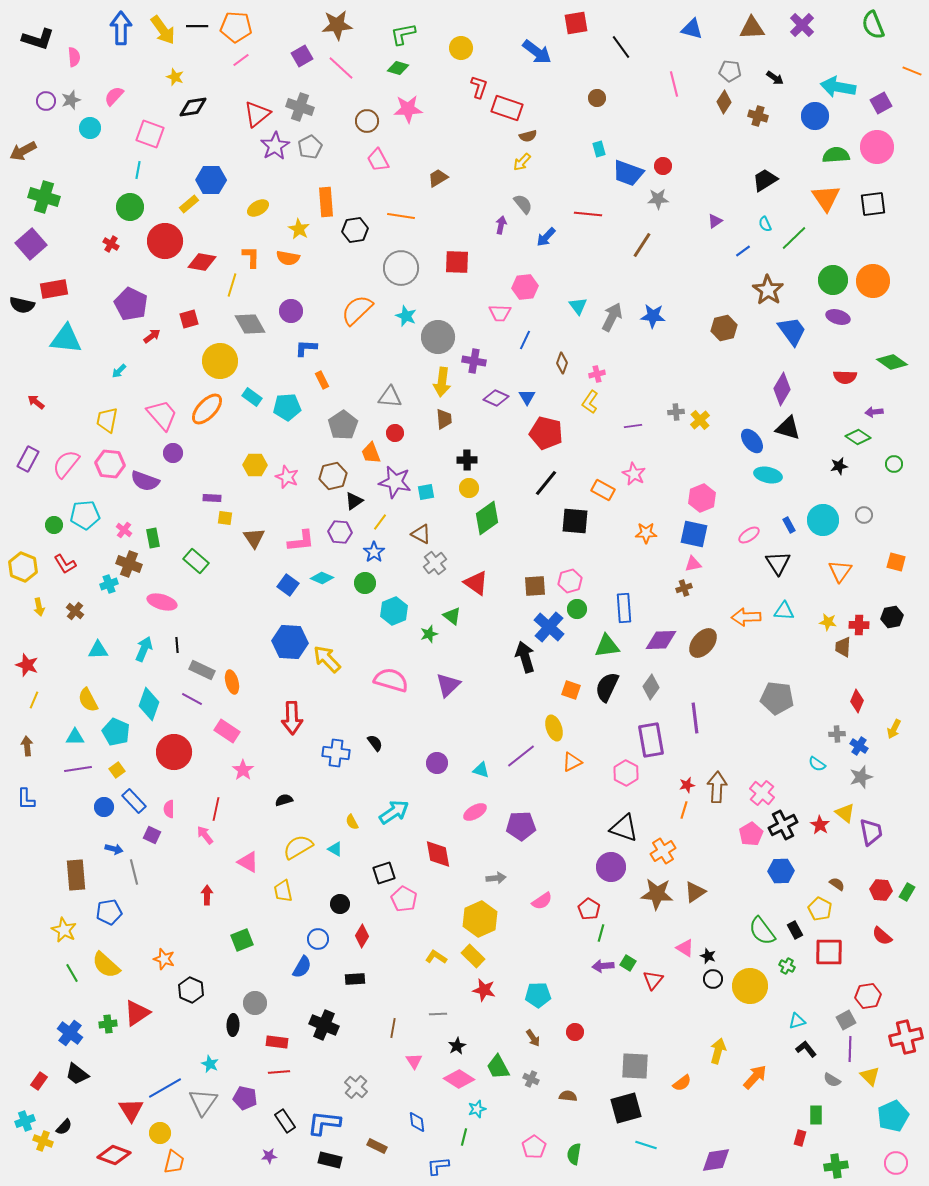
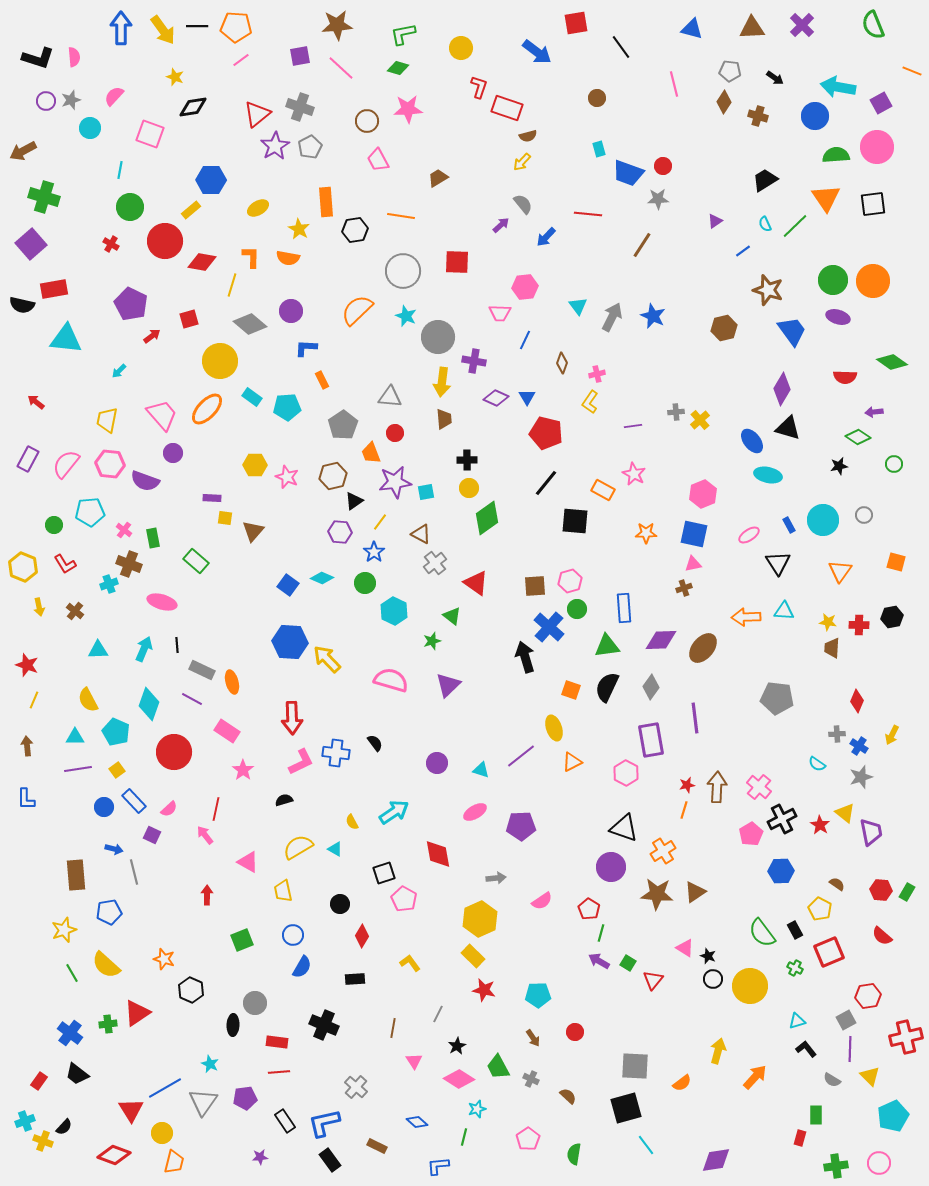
black L-shape at (38, 39): moved 19 px down
purple square at (302, 56): moved 2 px left; rotated 20 degrees clockwise
cyan line at (138, 170): moved 18 px left
yellow rectangle at (189, 204): moved 2 px right, 6 px down
purple arrow at (501, 225): rotated 36 degrees clockwise
green line at (794, 238): moved 1 px right, 12 px up
gray circle at (401, 268): moved 2 px right, 3 px down
brown star at (768, 290): rotated 16 degrees counterclockwise
blue star at (653, 316): rotated 20 degrees clockwise
gray diamond at (250, 324): rotated 20 degrees counterclockwise
purple star at (395, 482): rotated 20 degrees counterclockwise
pink hexagon at (702, 498): moved 1 px right, 4 px up
cyan pentagon at (85, 515): moved 5 px right, 3 px up
brown triangle at (254, 538): moved 1 px left, 7 px up; rotated 15 degrees clockwise
pink L-shape at (301, 541): moved 221 px down; rotated 20 degrees counterclockwise
cyan hexagon at (394, 611): rotated 12 degrees counterclockwise
green star at (429, 634): moved 3 px right, 7 px down
brown ellipse at (703, 643): moved 5 px down
brown trapezoid at (843, 647): moved 11 px left, 1 px down
yellow arrow at (894, 729): moved 2 px left, 6 px down
pink cross at (762, 793): moved 3 px left, 6 px up
pink semicircle at (169, 809): rotated 132 degrees counterclockwise
black cross at (783, 825): moved 1 px left, 6 px up
yellow star at (64, 930): rotated 25 degrees clockwise
green semicircle at (762, 931): moved 2 px down
blue circle at (318, 939): moved 25 px left, 4 px up
red square at (829, 952): rotated 24 degrees counterclockwise
yellow L-shape at (436, 957): moved 26 px left, 6 px down; rotated 20 degrees clockwise
purple arrow at (603, 966): moved 4 px left, 5 px up; rotated 35 degrees clockwise
green cross at (787, 966): moved 8 px right, 2 px down
gray line at (438, 1014): rotated 60 degrees counterclockwise
brown semicircle at (568, 1096): rotated 36 degrees clockwise
purple pentagon at (245, 1098): rotated 20 degrees counterclockwise
blue diamond at (417, 1122): rotated 40 degrees counterclockwise
blue L-shape at (324, 1123): rotated 20 degrees counterclockwise
yellow circle at (160, 1133): moved 2 px right
cyan line at (646, 1145): rotated 35 degrees clockwise
pink pentagon at (534, 1147): moved 6 px left, 8 px up
purple star at (269, 1156): moved 9 px left, 1 px down
black rectangle at (330, 1160): rotated 40 degrees clockwise
pink circle at (896, 1163): moved 17 px left
